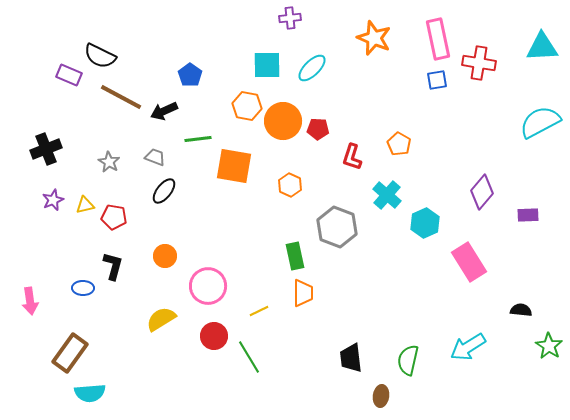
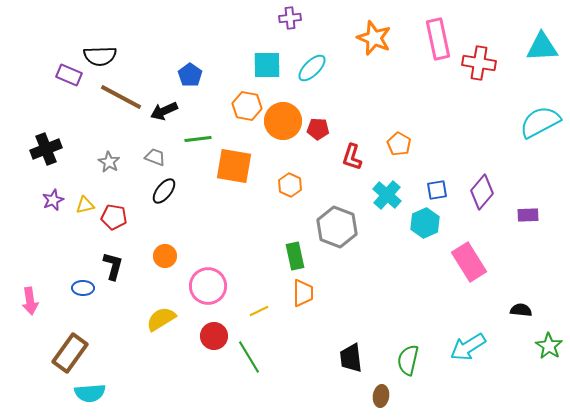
black semicircle at (100, 56): rotated 28 degrees counterclockwise
blue square at (437, 80): moved 110 px down
